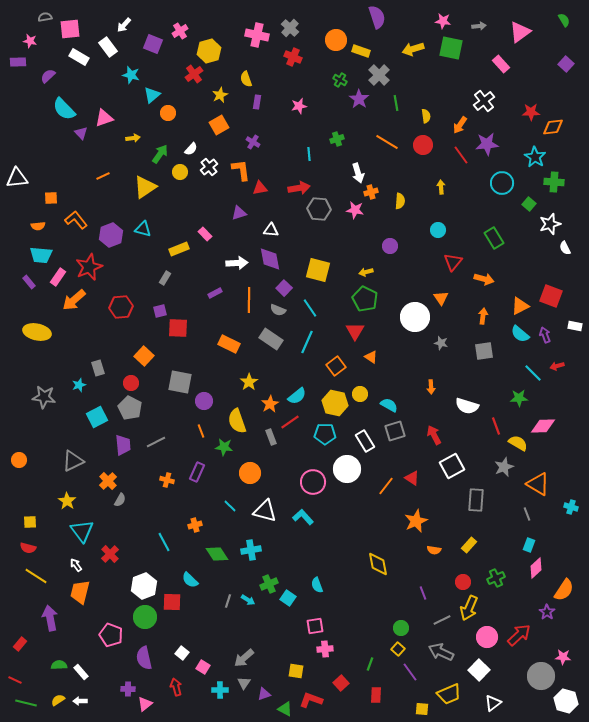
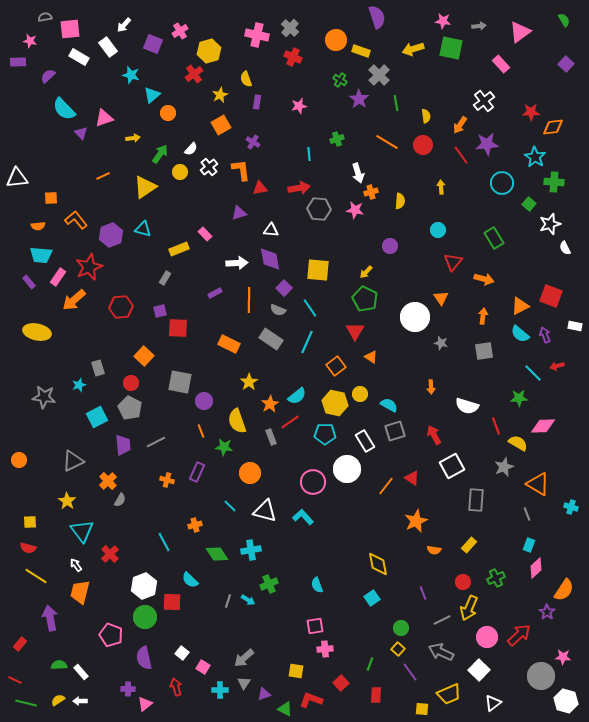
orange square at (219, 125): moved 2 px right
yellow square at (318, 270): rotated 10 degrees counterclockwise
yellow arrow at (366, 272): rotated 32 degrees counterclockwise
cyan square at (288, 598): moved 84 px right; rotated 21 degrees clockwise
